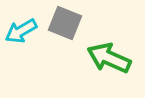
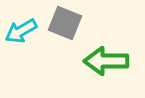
green arrow: moved 3 px left, 3 px down; rotated 24 degrees counterclockwise
